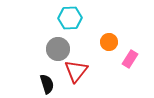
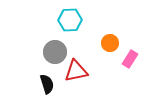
cyan hexagon: moved 2 px down
orange circle: moved 1 px right, 1 px down
gray circle: moved 3 px left, 3 px down
red triangle: rotated 40 degrees clockwise
